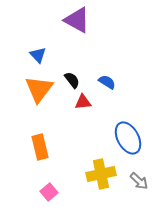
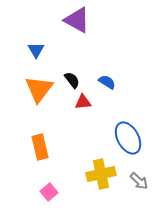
blue triangle: moved 2 px left, 5 px up; rotated 12 degrees clockwise
